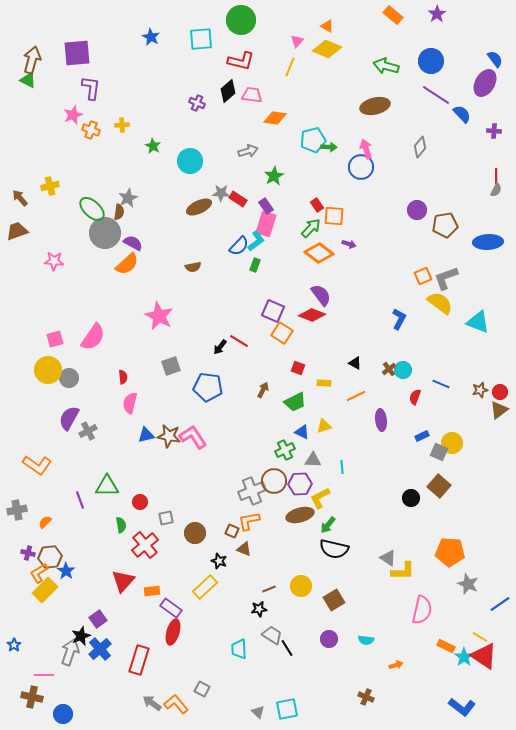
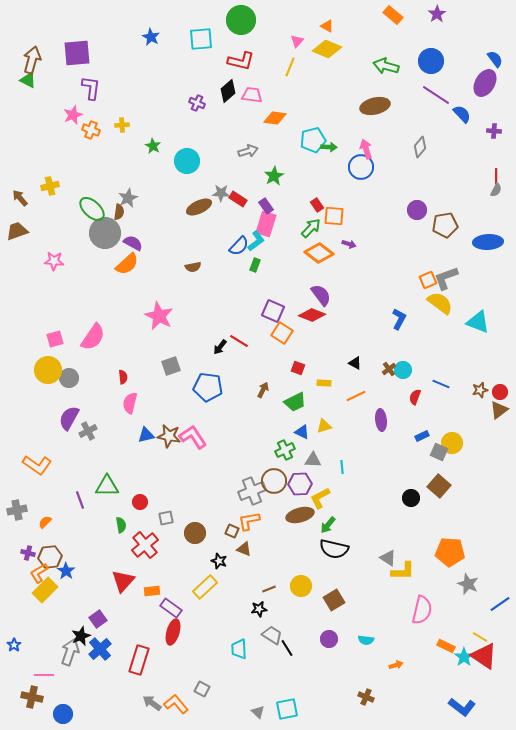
cyan circle at (190, 161): moved 3 px left
orange square at (423, 276): moved 5 px right, 4 px down
